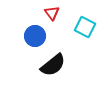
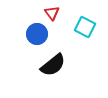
blue circle: moved 2 px right, 2 px up
